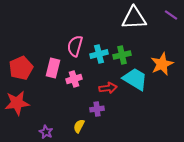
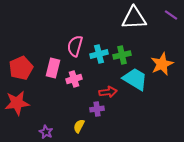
red arrow: moved 4 px down
